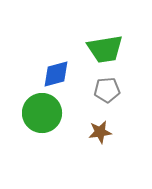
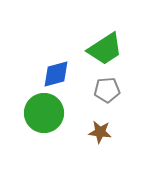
green trapezoid: rotated 24 degrees counterclockwise
green circle: moved 2 px right
brown star: rotated 15 degrees clockwise
